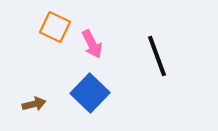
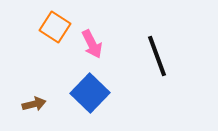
orange square: rotated 8 degrees clockwise
